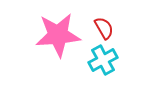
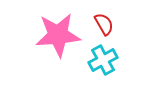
red semicircle: moved 4 px up
